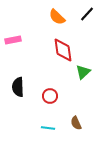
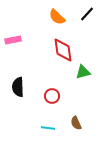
green triangle: rotated 28 degrees clockwise
red circle: moved 2 px right
